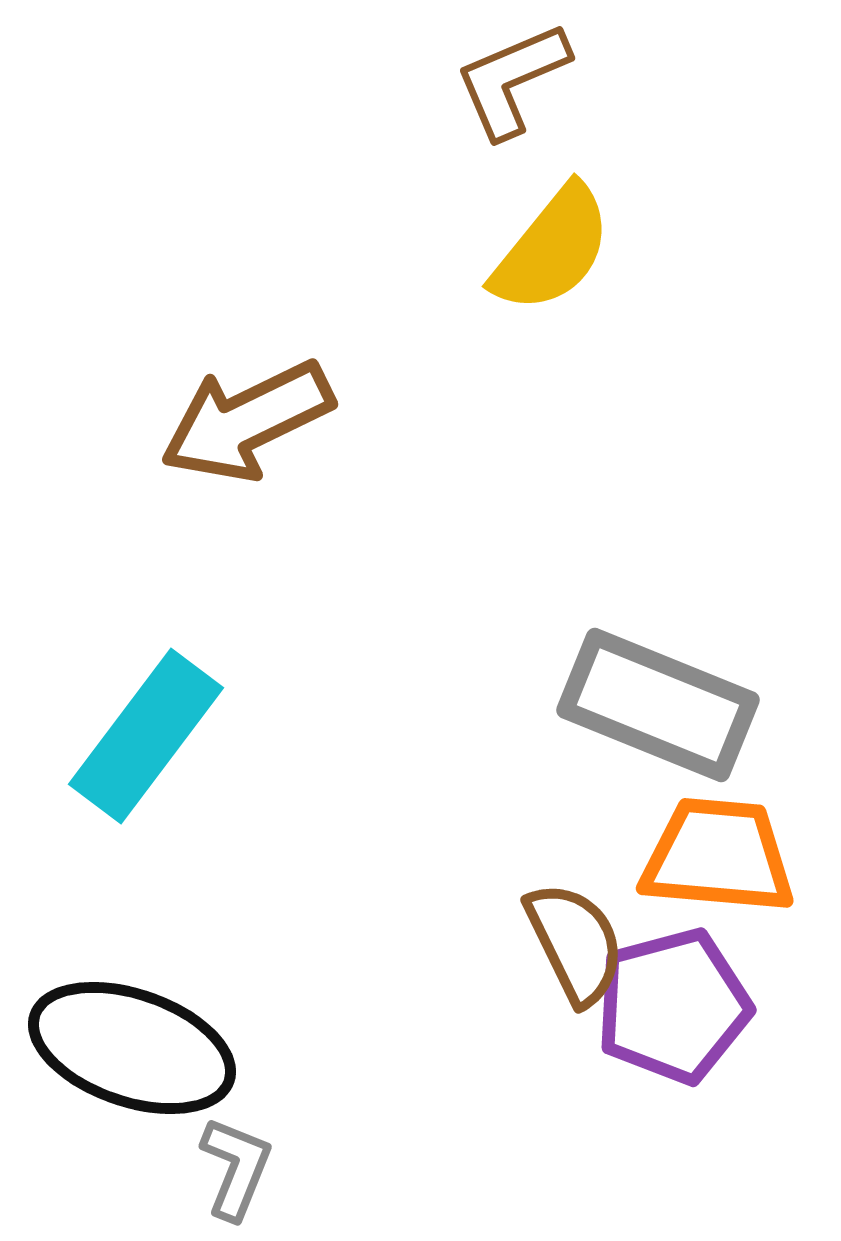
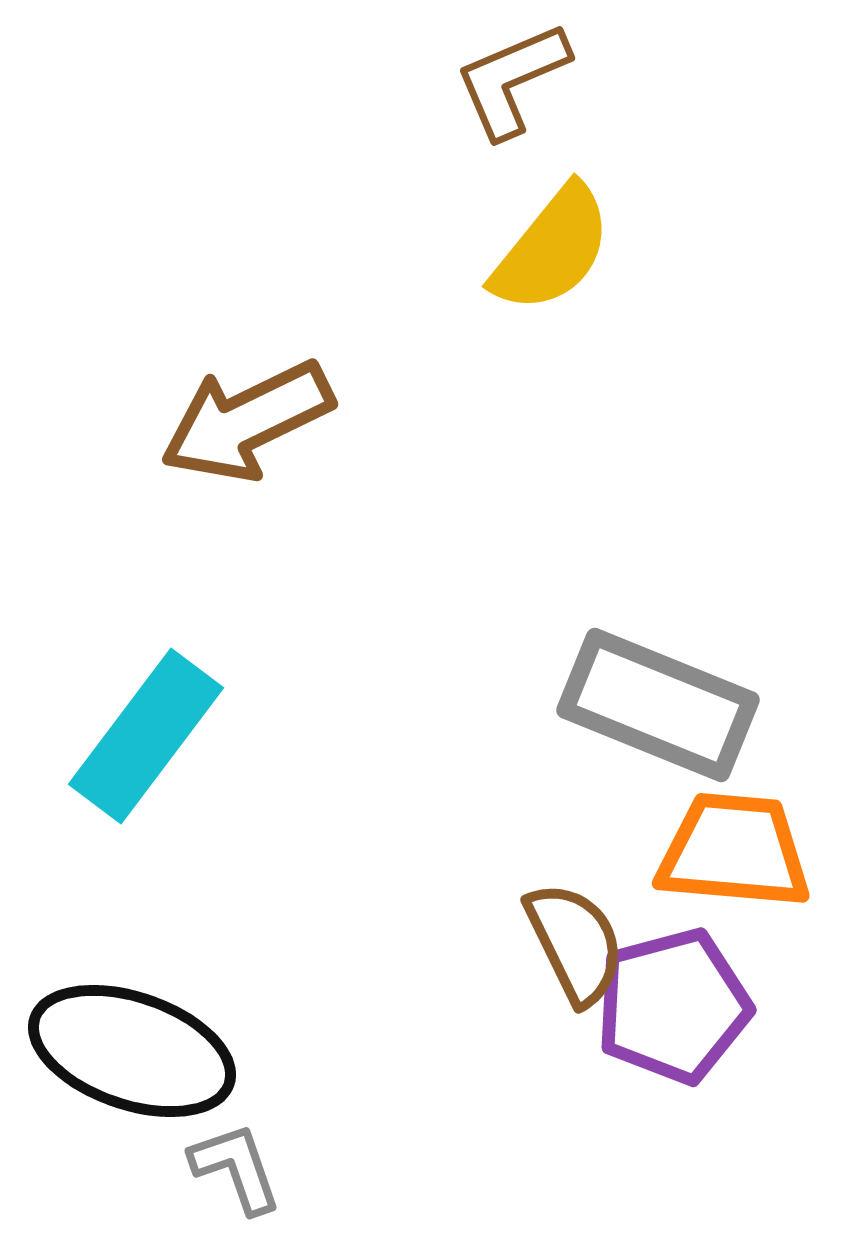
orange trapezoid: moved 16 px right, 5 px up
black ellipse: moved 3 px down
gray L-shape: rotated 41 degrees counterclockwise
